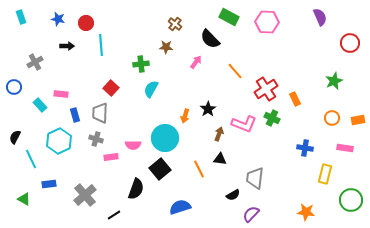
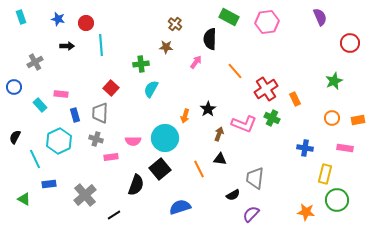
pink hexagon at (267, 22): rotated 10 degrees counterclockwise
black semicircle at (210, 39): rotated 45 degrees clockwise
pink semicircle at (133, 145): moved 4 px up
cyan line at (31, 159): moved 4 px right
black semicircle at (136, 189): moved 4 px up
green circle at (351, 200): moved 14 px left
